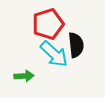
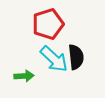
black semicircle: moved 12 px down
cyan arrow: moved 5 px down
